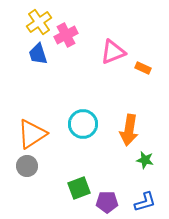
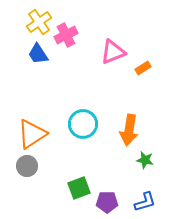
blue trapezoid: rotated 15 degrees counterclockwise
orange rectangle: rotated 56 degrees counterclockwise
